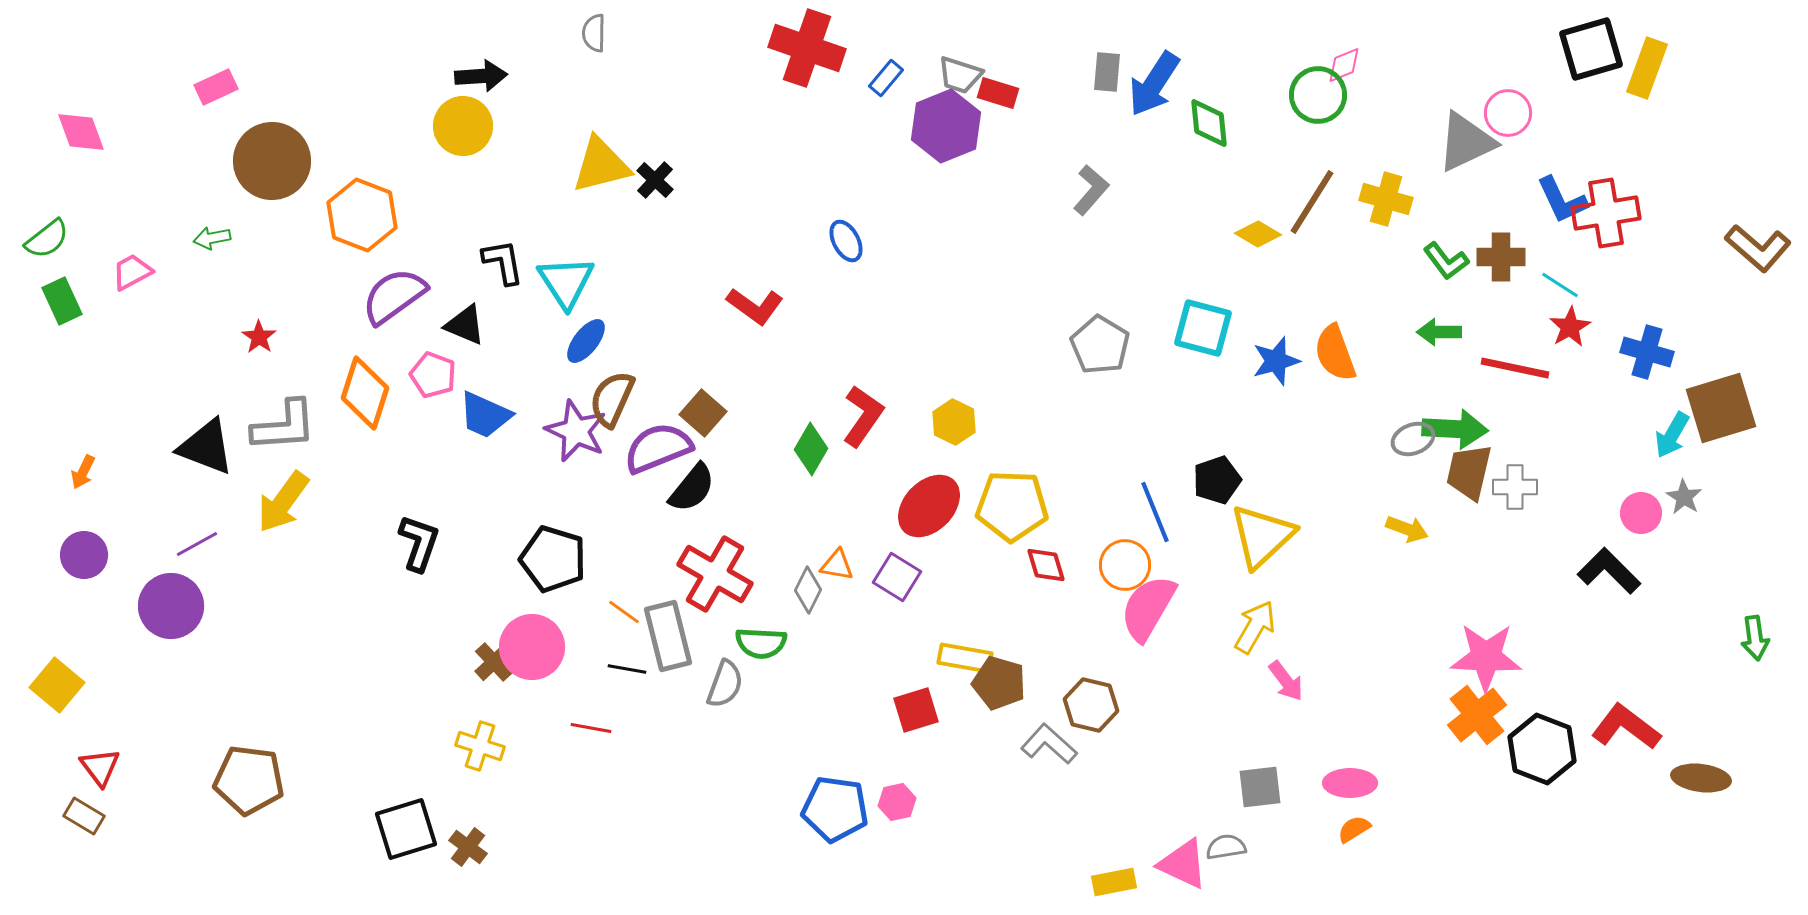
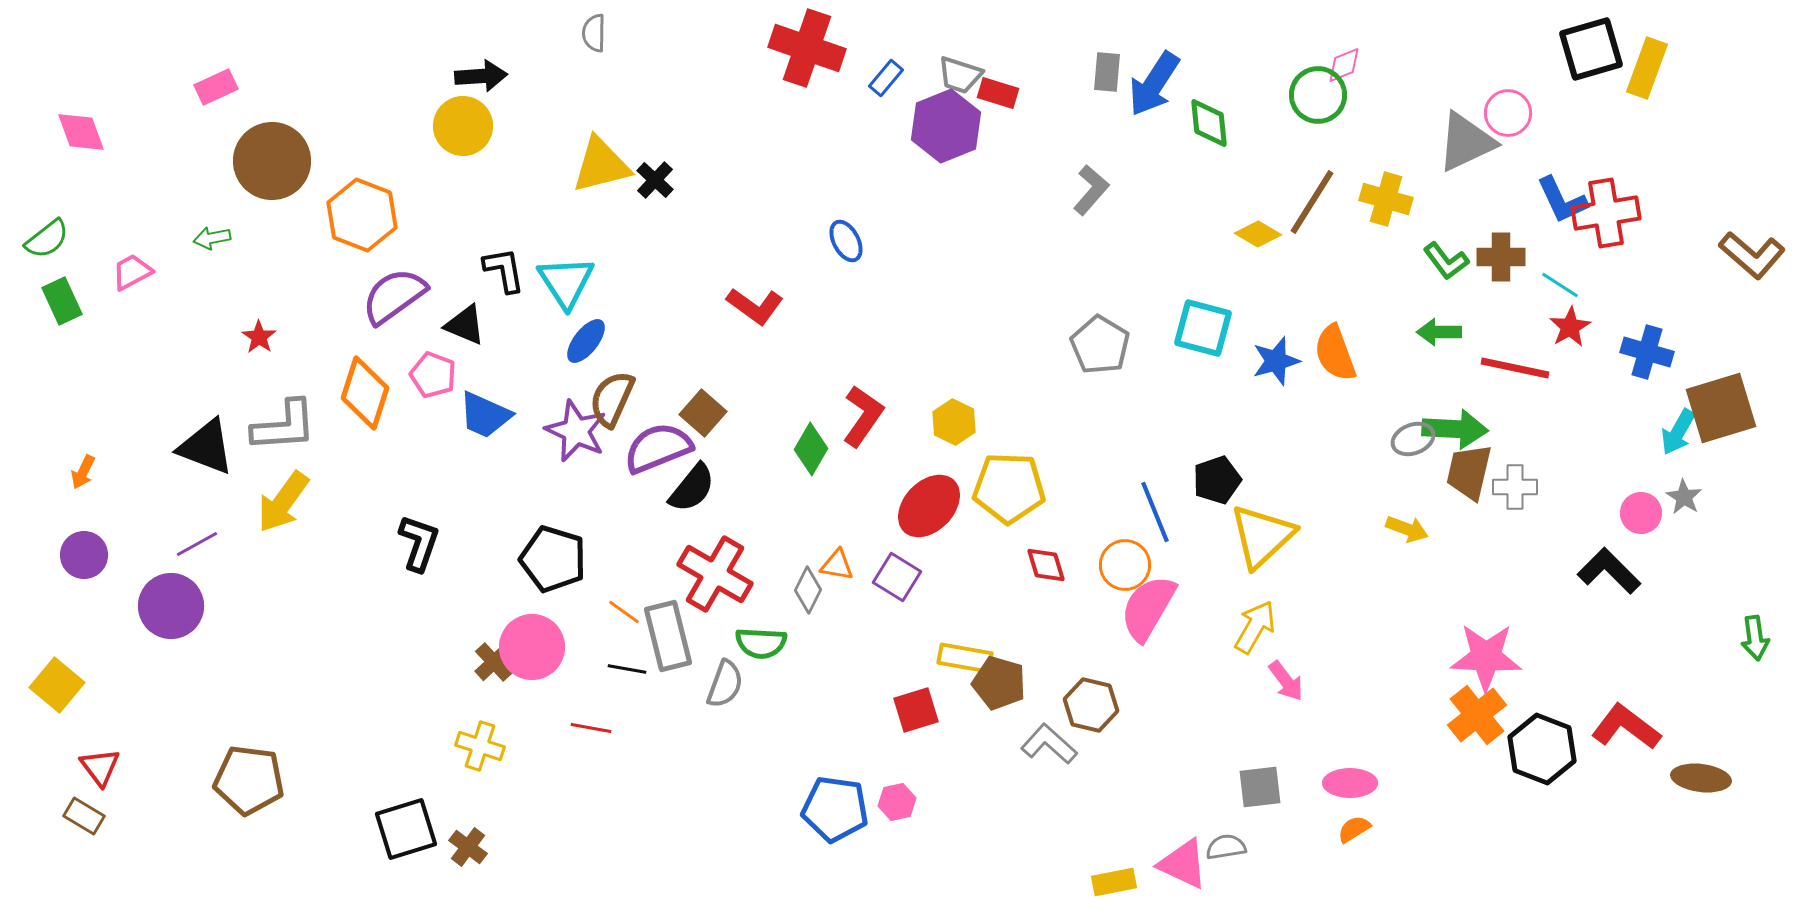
brown L-shape at (1758, 248): moved 6 px left, 7 px down
black L-shape at (503, 262): moved 1 px right, 8 px down
cyan arrow at (1672, 435): moved 6 px right, 3 px up
yellow pentagon at (1012, 506): moved 3 px left, 18 px up
